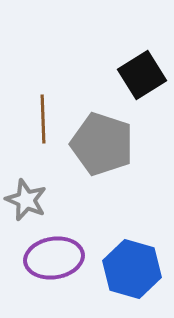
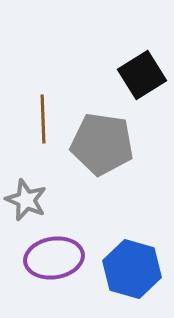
gray pentagon: rotated 10 degrees counterclockwise
